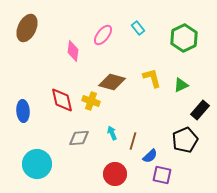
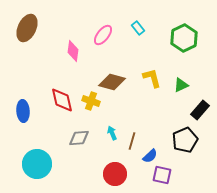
brown line: moved 1 px left
